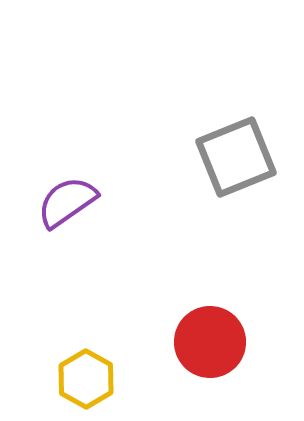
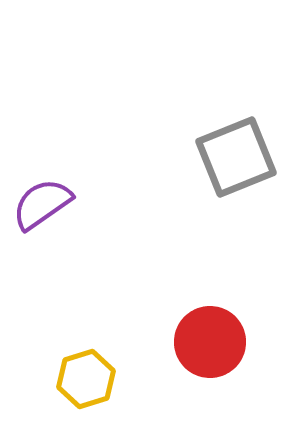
purple semicircle: moved 25 px left, 2 px down
yellow hexagon: rotated 14 degrees clockwise
